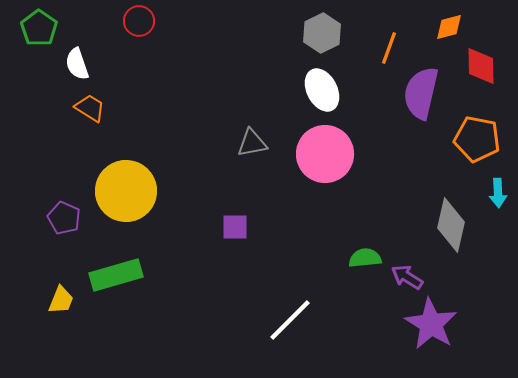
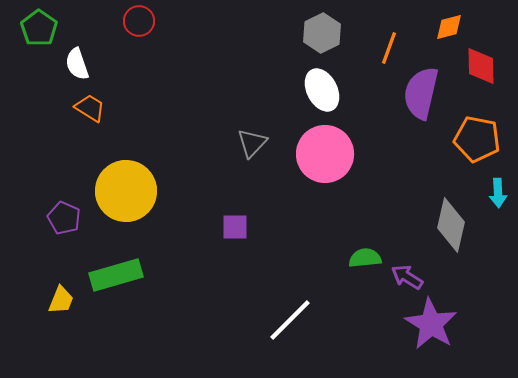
gray triangle: rotated 36 degrees counterclockwise
